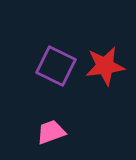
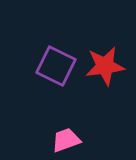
pink trapezoid: moved 15 px right, 8 px down
